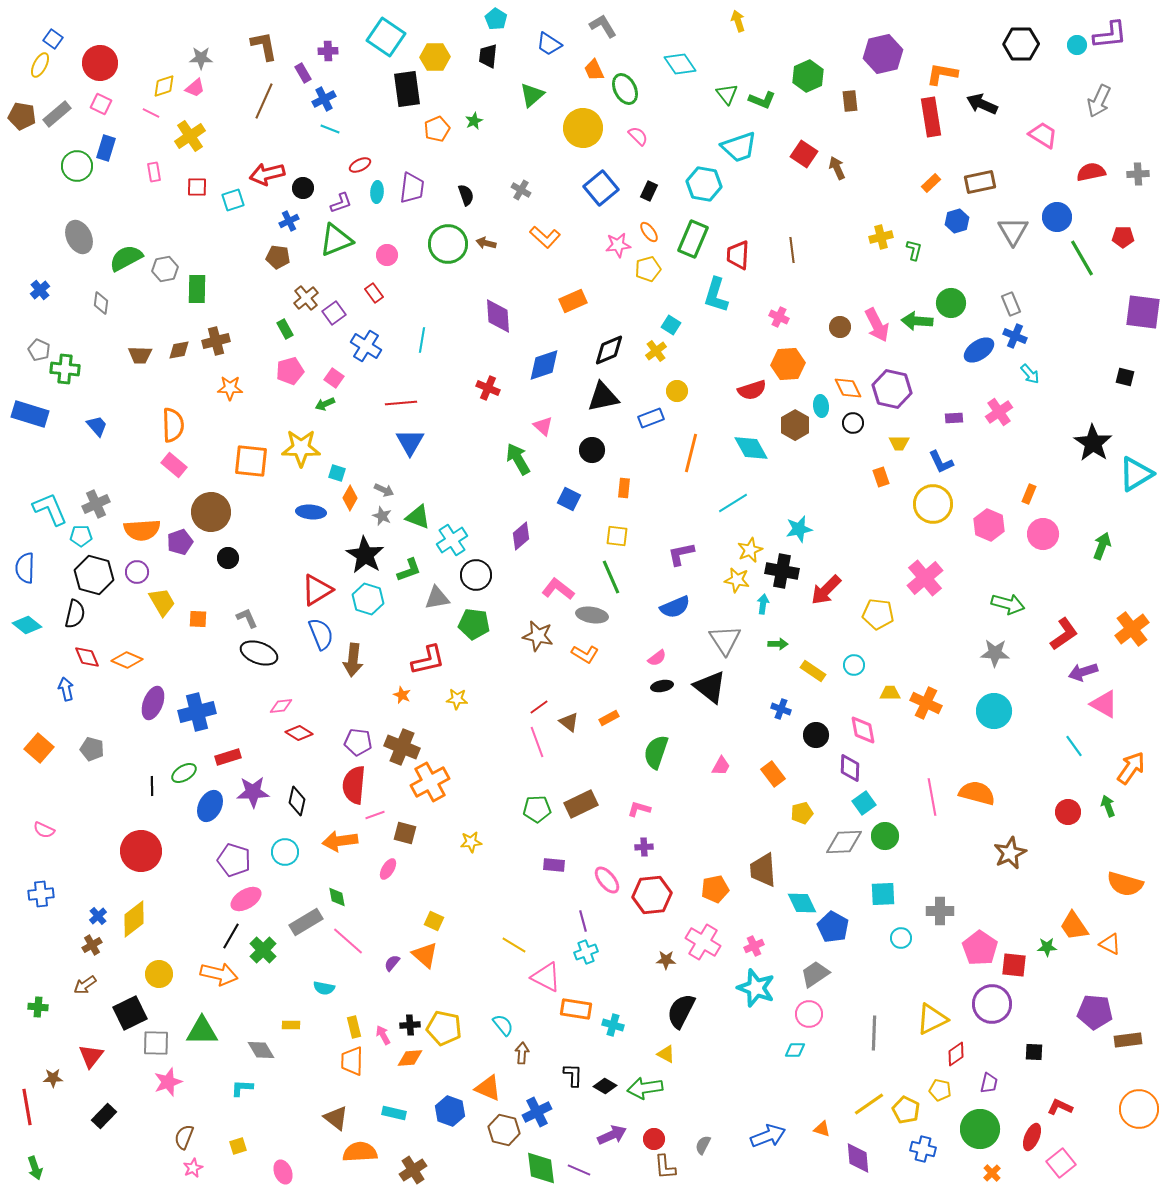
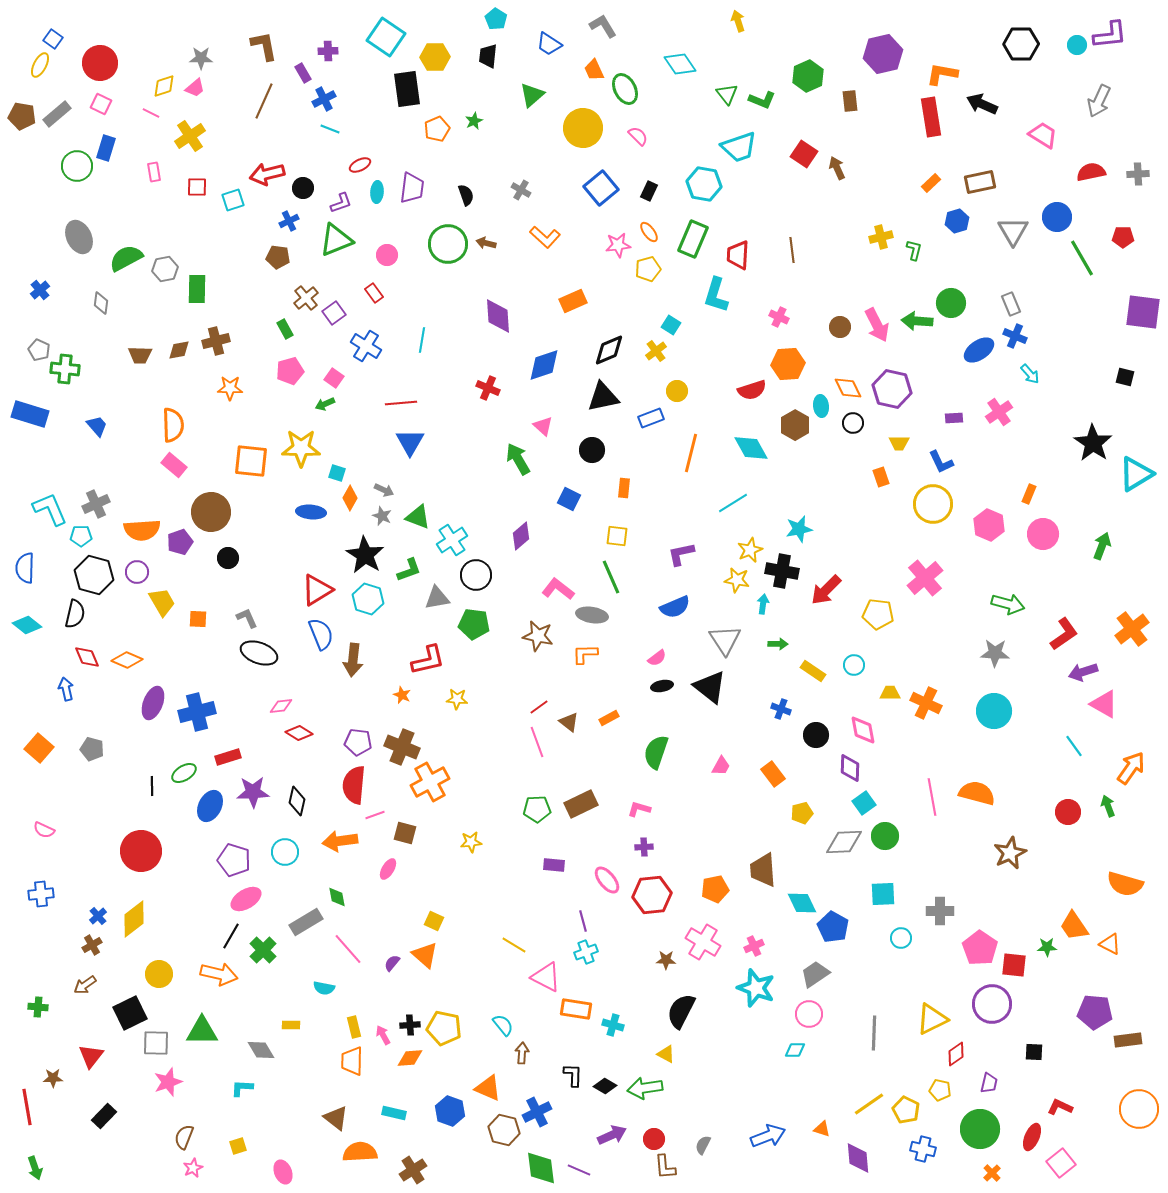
orange L-shape at (585, 654): rotated 148 degrees clockwise
pink line at (348, 941): moved 8 px down; rotated 8 degrees clockwise
